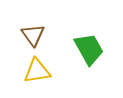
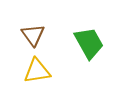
green trapezoid: moved 6 px up
